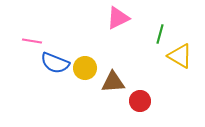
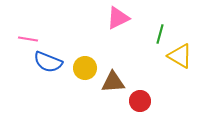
pink line: moved 4 px left, 2 px up
blue semicircle: moved 7 px left, 1 px up
